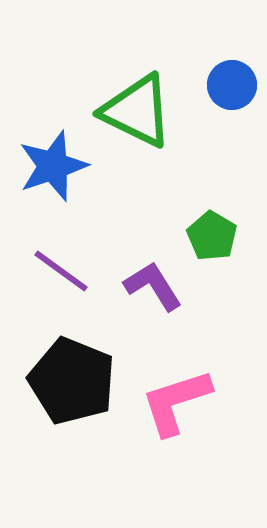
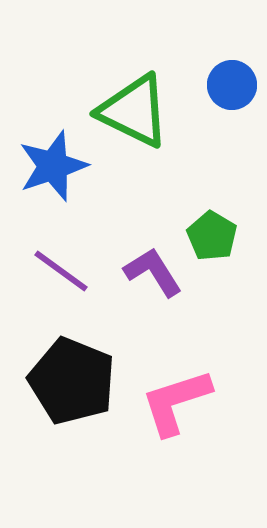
green triangle: moved 3 px left
purple L-shape: moved 14 px up
